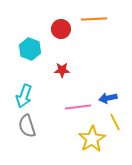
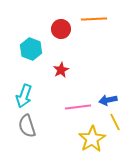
cyan hexagon: moved 1 px right
red star: moved 1 px left; rotated 28 degrees counterclockwise
blue arrow: moved 2 px down
